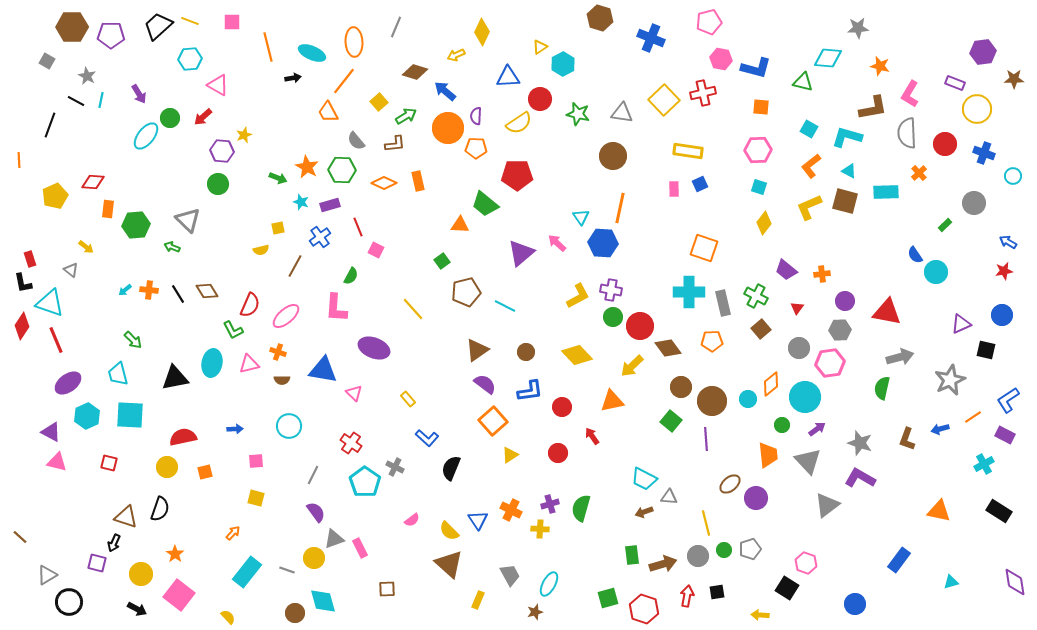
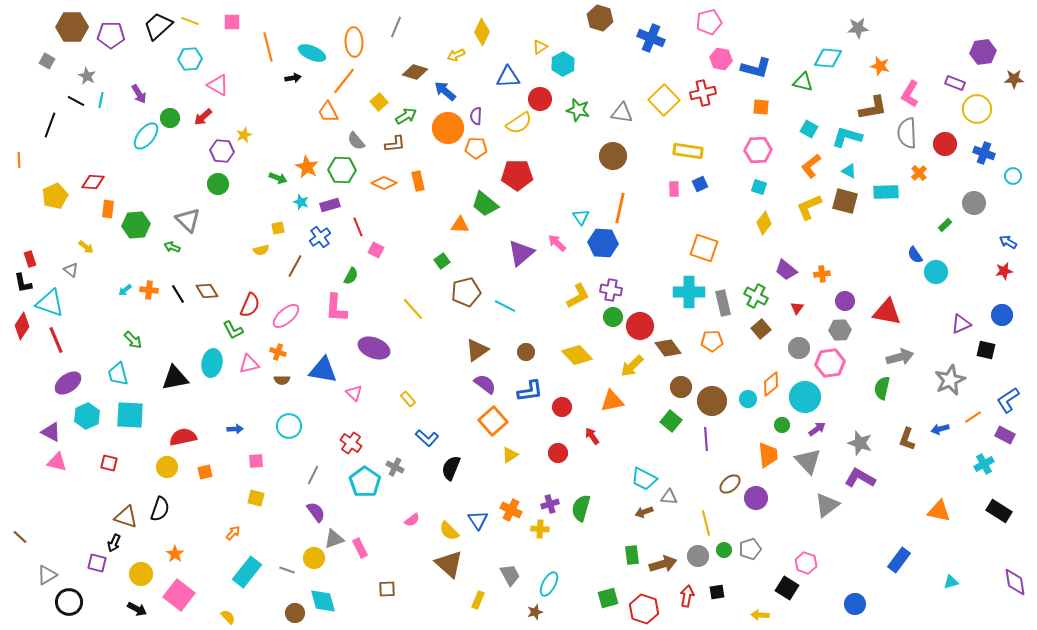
green star at (578, 114): moved 4 px up
